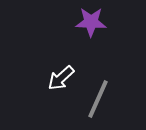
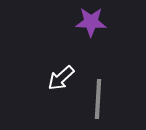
gray line: rotated 21 degrees counterclockwise
